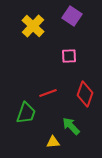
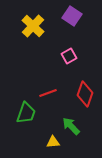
pink square: rotated 28 degrees counterclockwise
